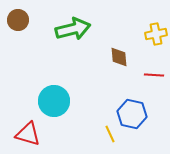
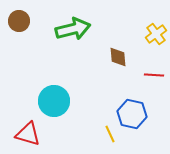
brown circle: moved 1 px right, 1 px down
yellow cross: rotated 25 degrees counterclockwise
brown diamond: moved 1 px left
